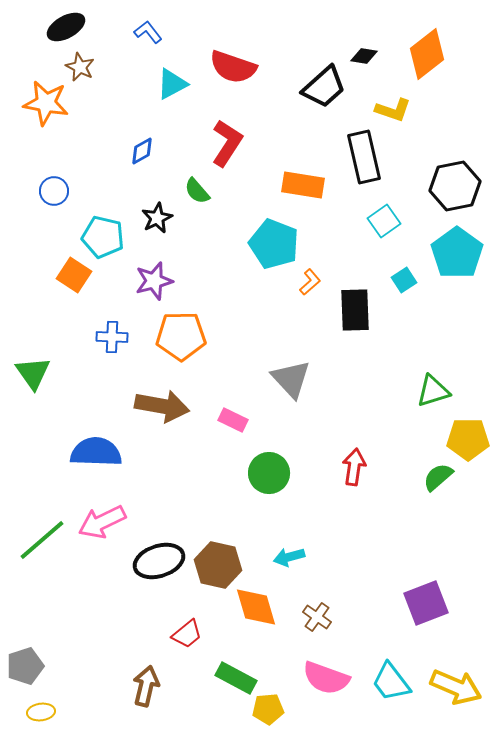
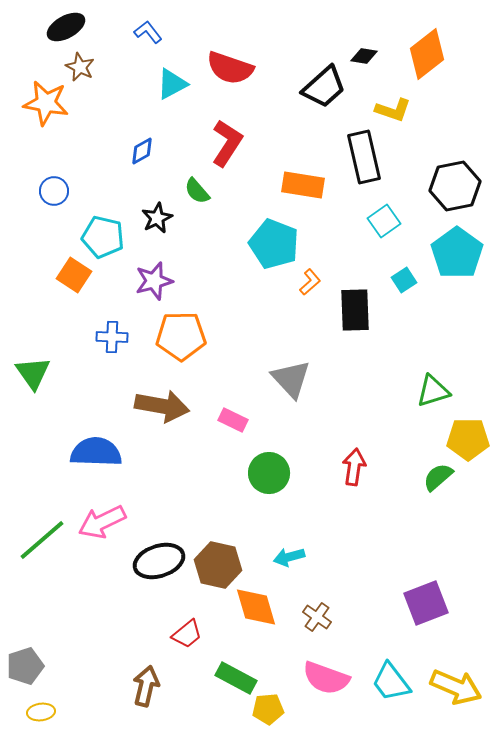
red semicircle at (233, 67): moved 3 px left, 1 px down
